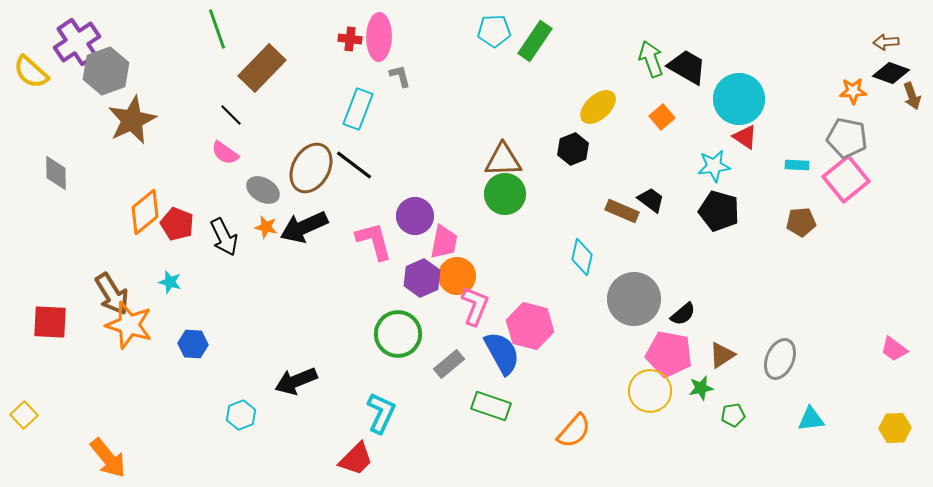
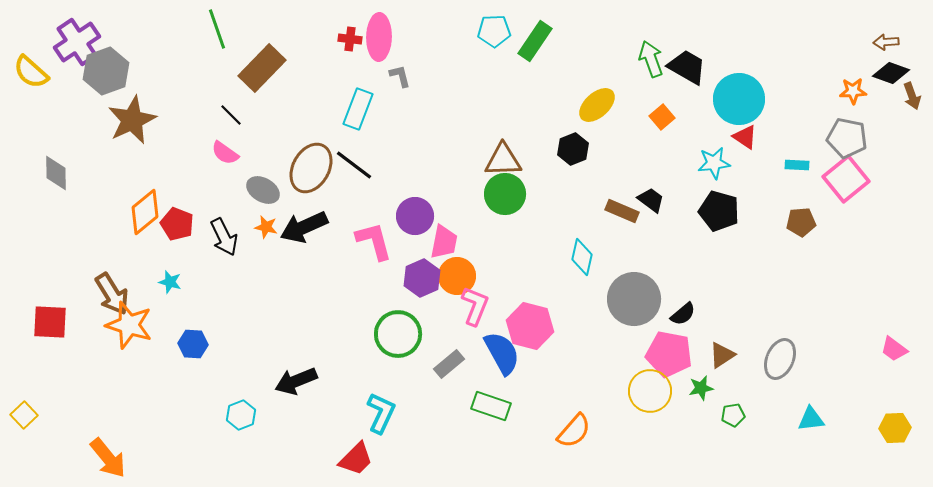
yellow ellipse at (598, 107): moved 1 px left, 2 px up
cyan star at (714, 166): moved 3 px up
